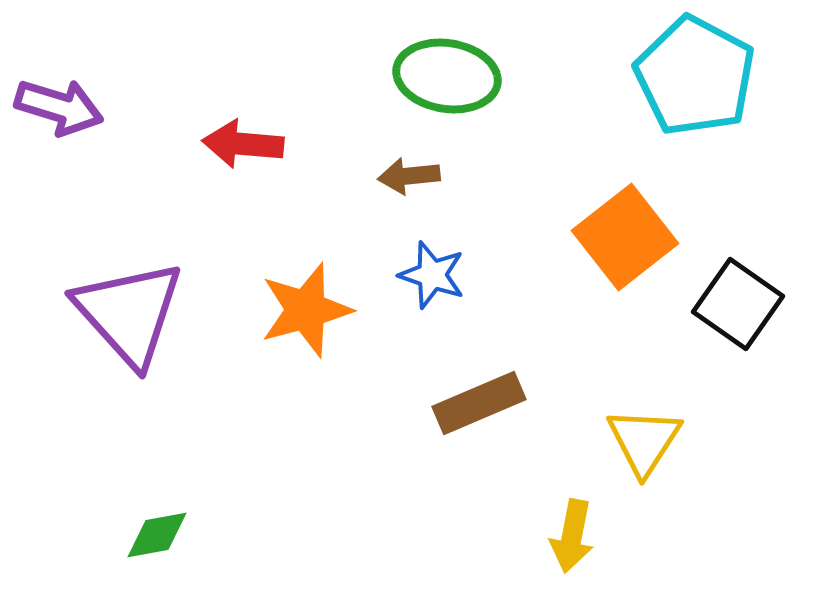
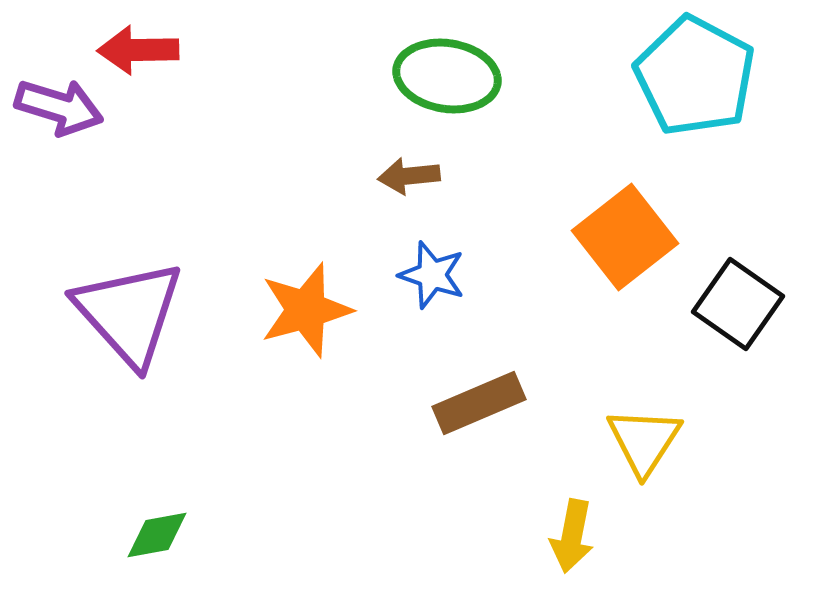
red arrow: moved 105 px left, 94 px up; rotated 6 degrees counterclockwise
